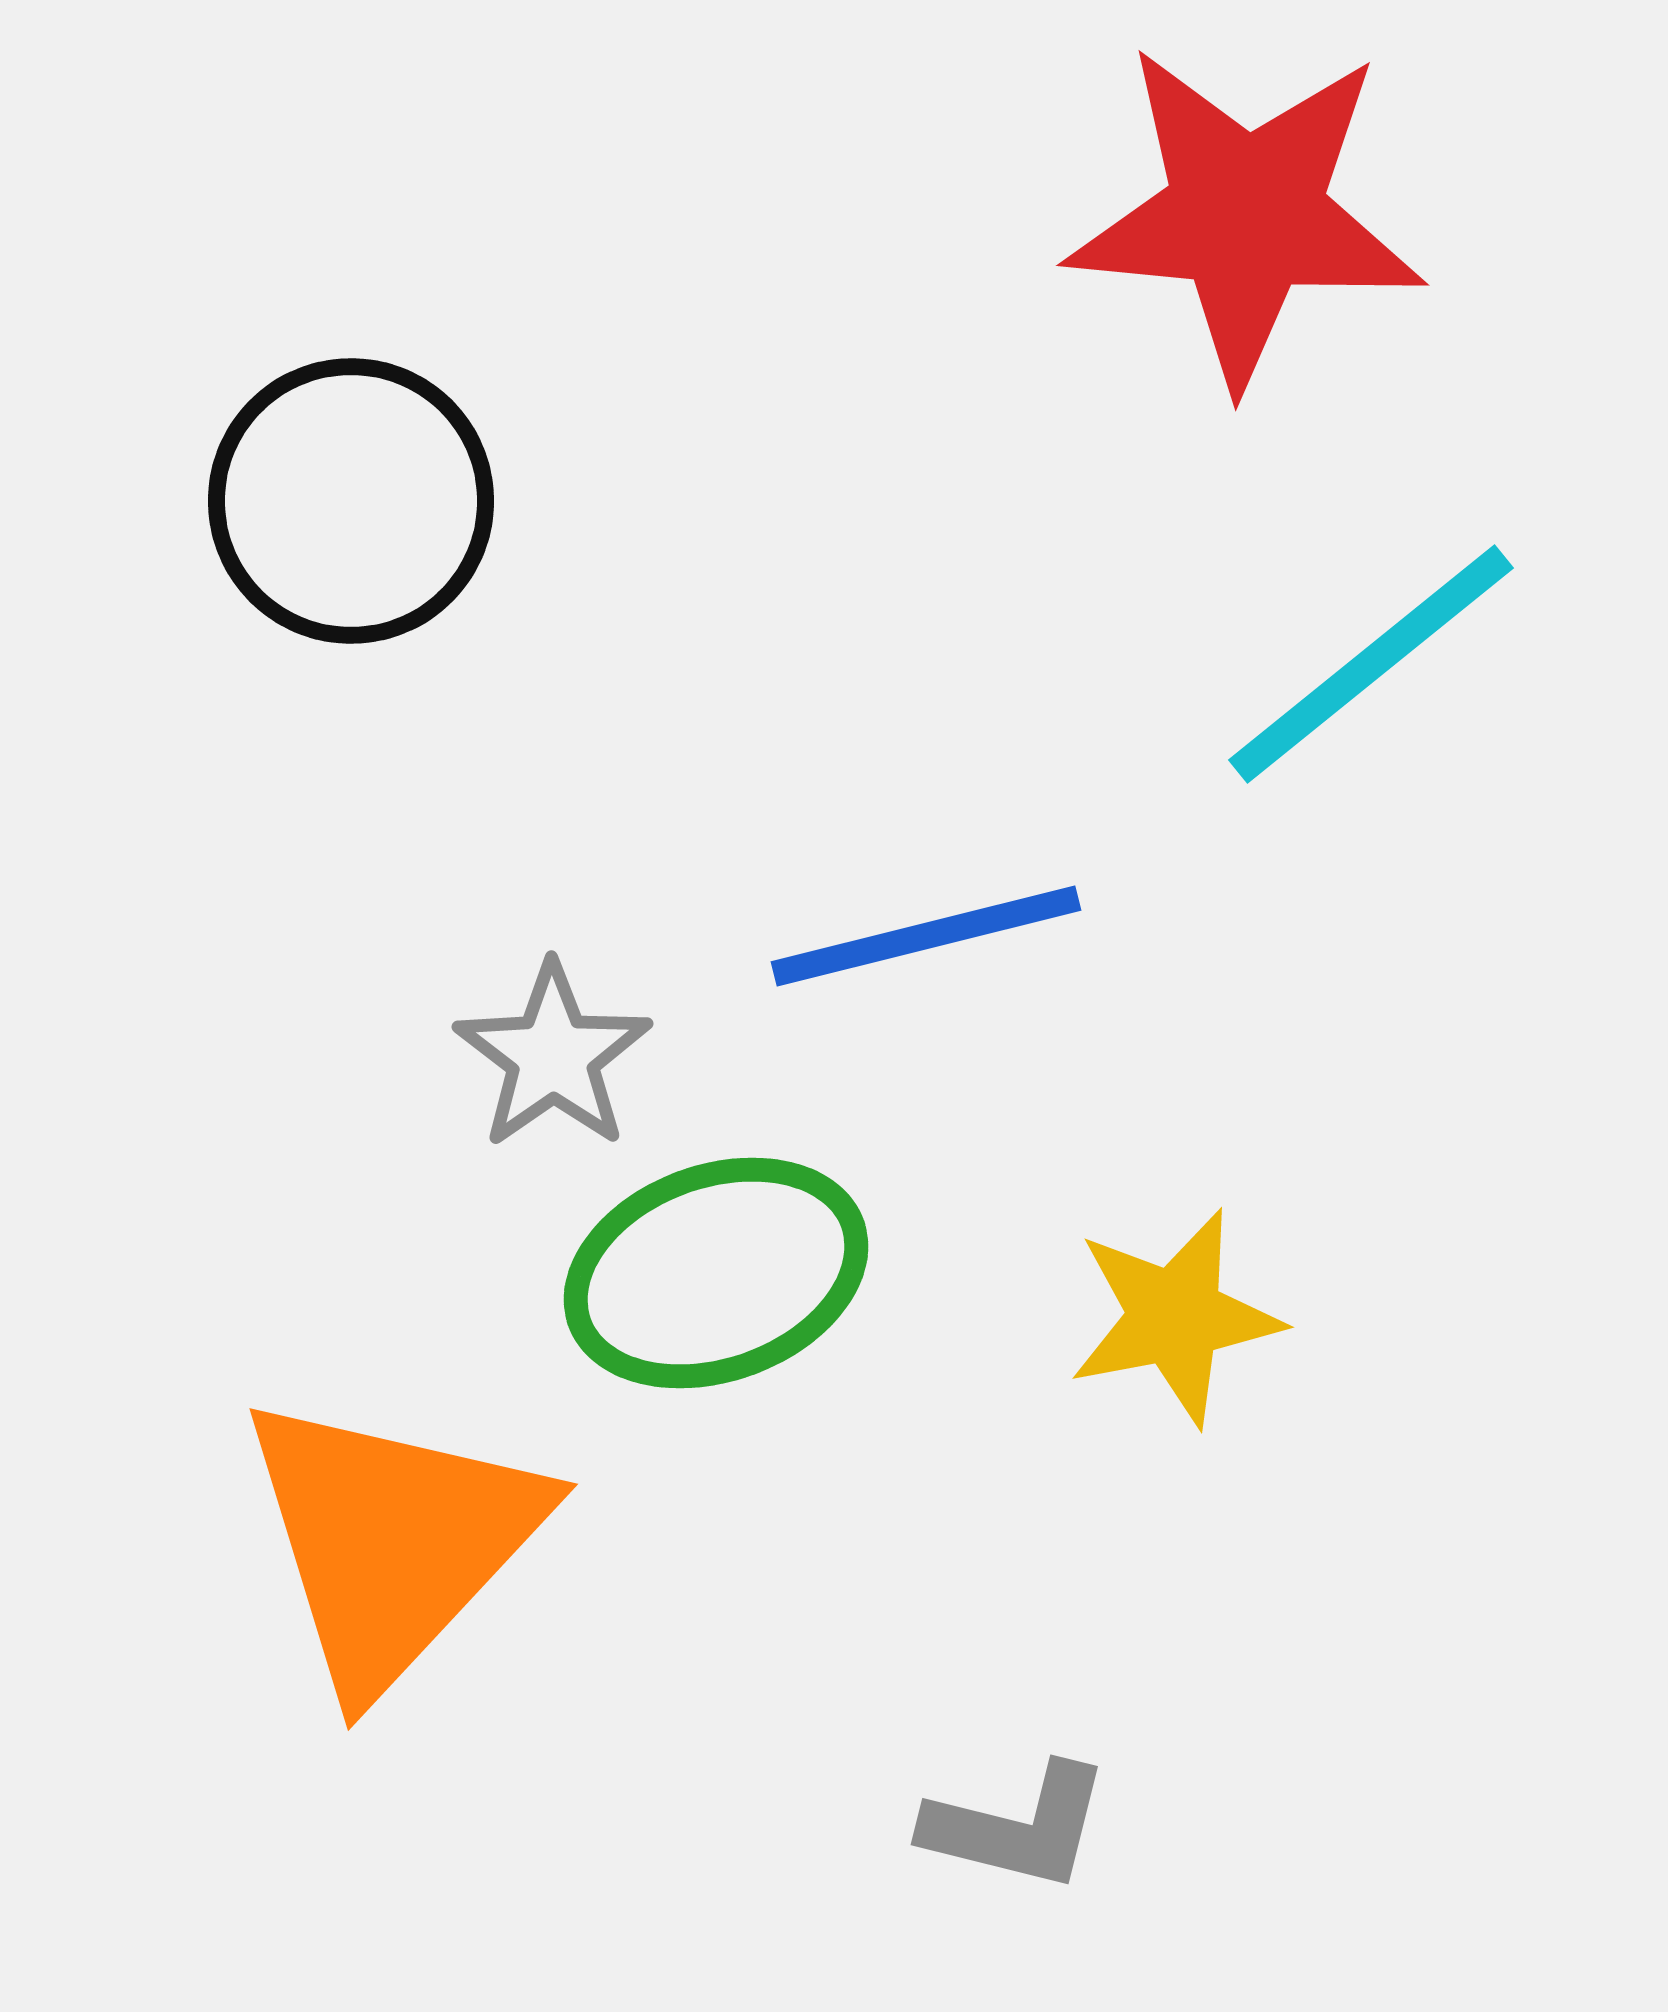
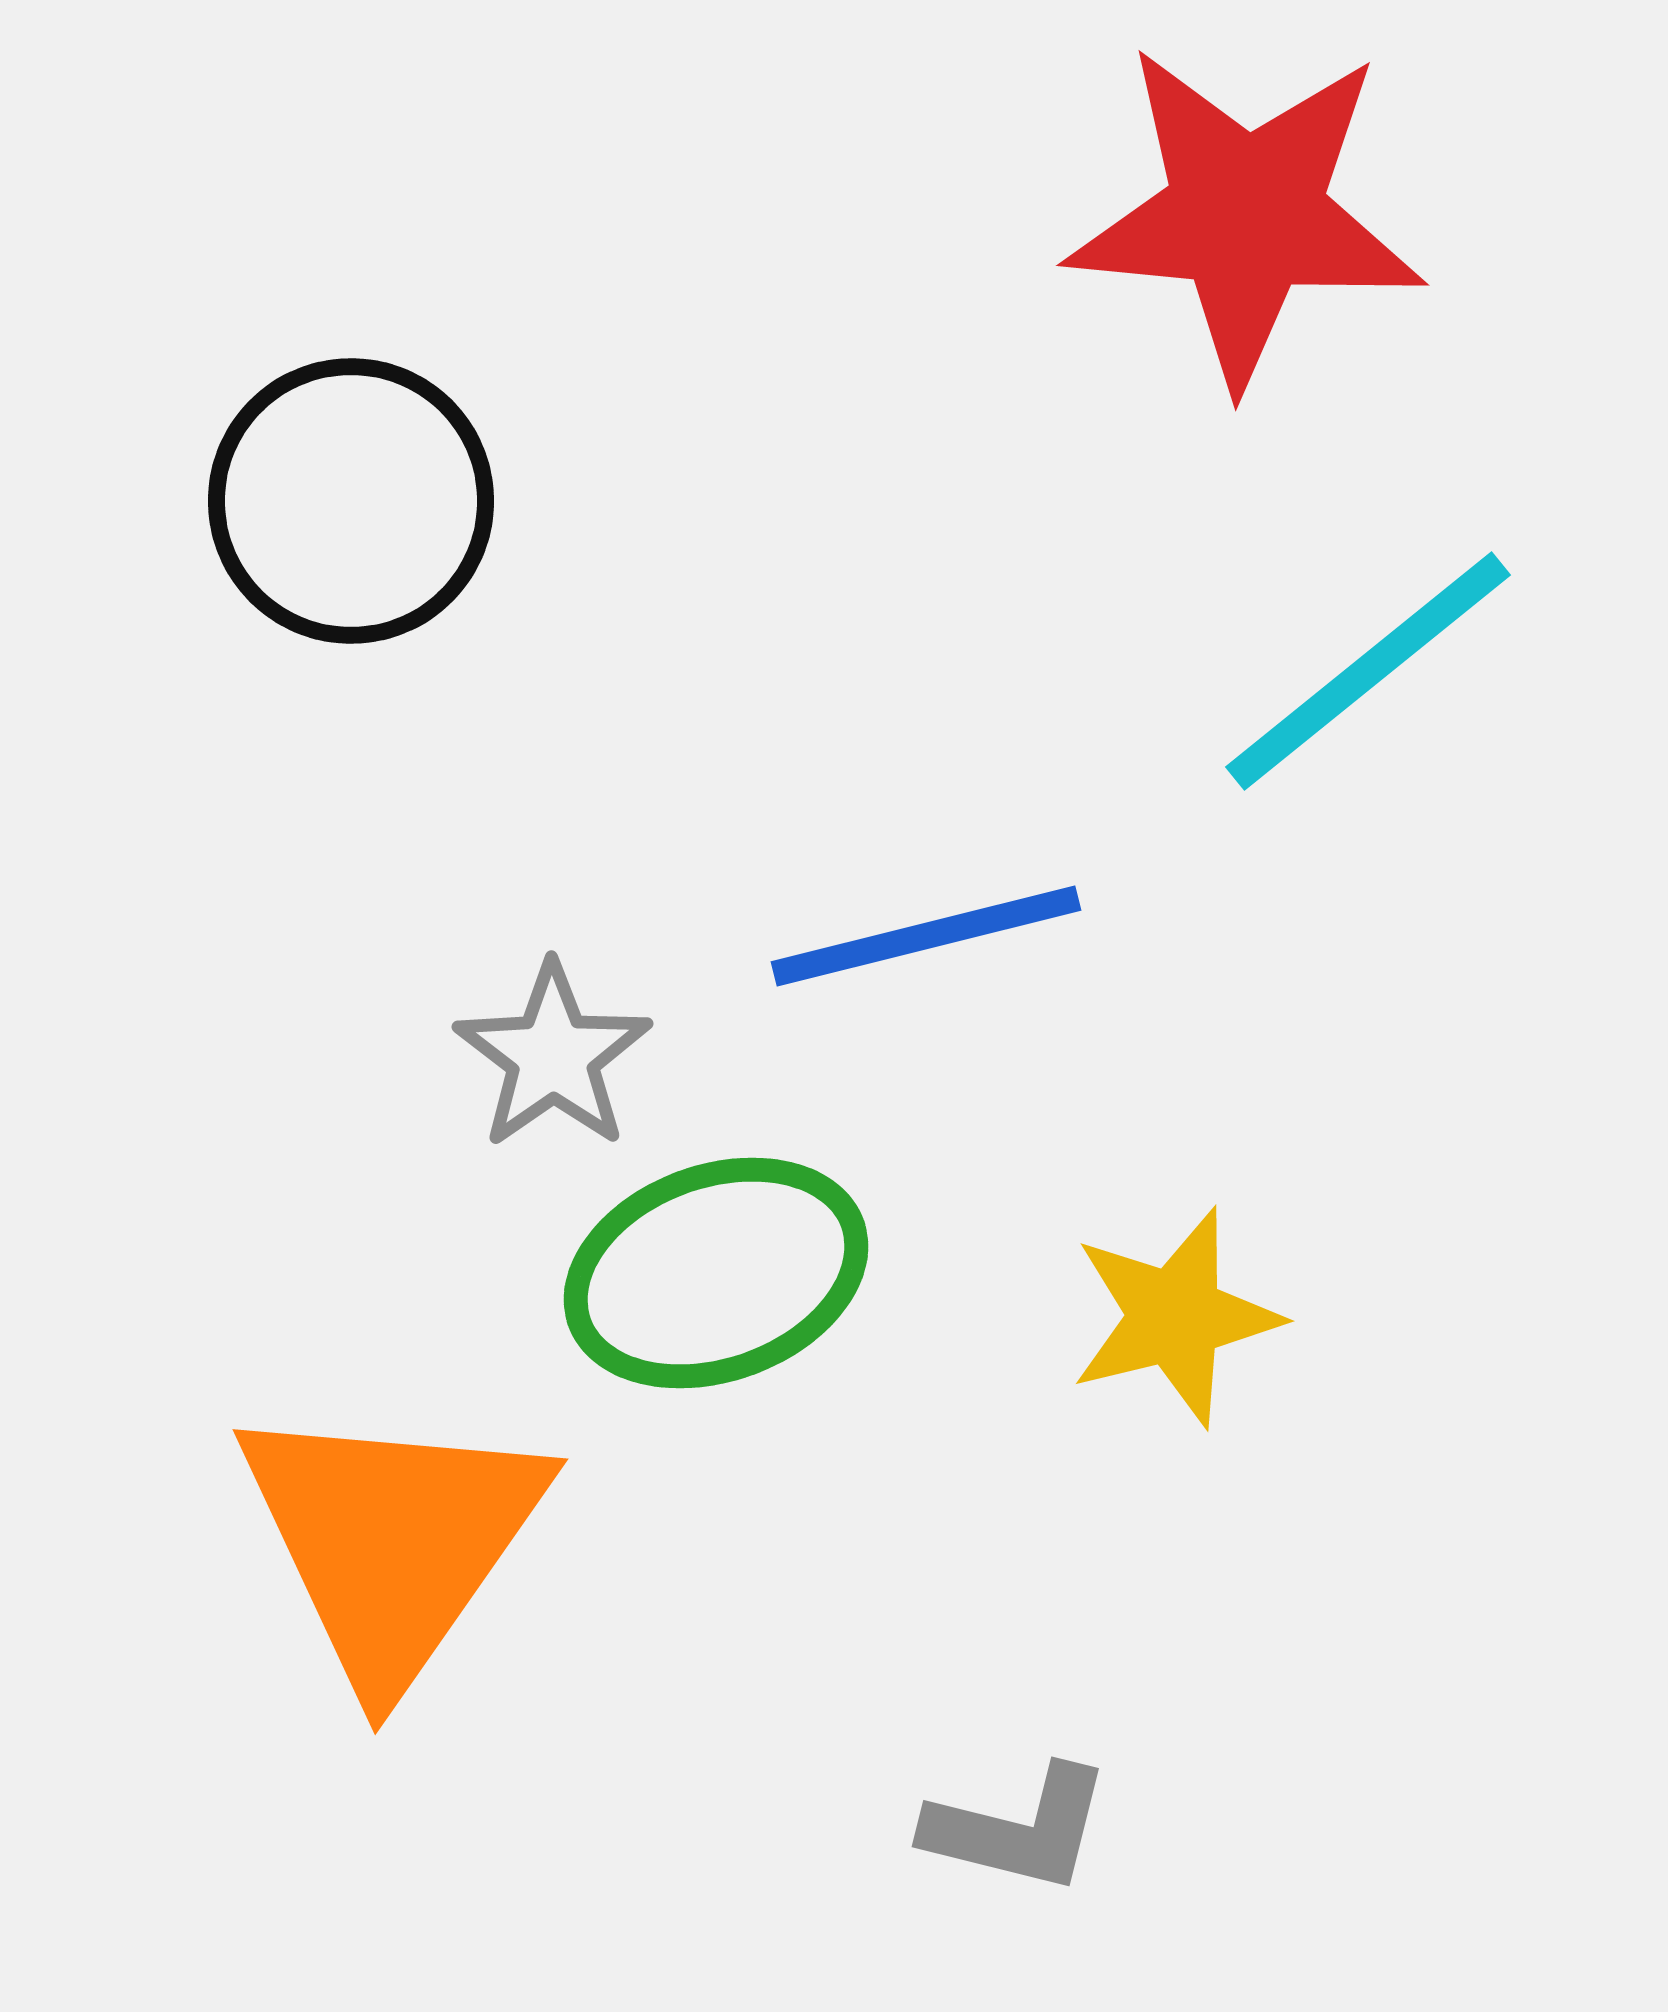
cyan line: moved 3 px left, 7 px down
yellow star: rotated 3 degrees counterclockwise
orange triangle: rotated 8 degrees counterclockwise
gray L-shape: moved 1 px right, 2 px down
